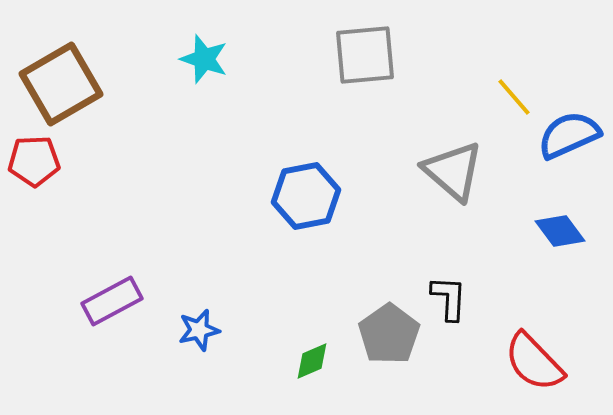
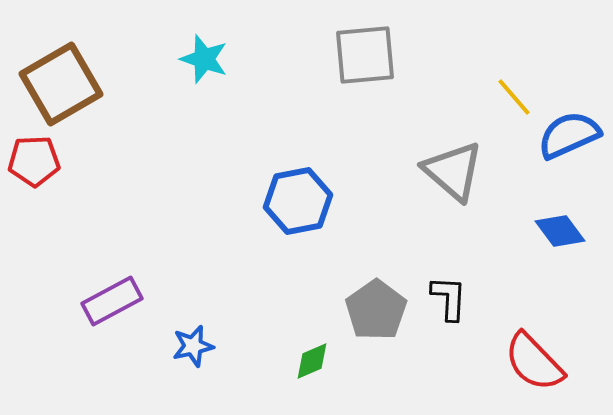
blue hexagon: moved 8 px left, 5 px down
blue star: moved 6 px left, 16 px down
gray pentagon: moved 13 px left, 24 px up
